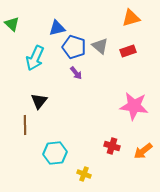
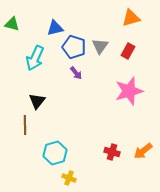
green triangle: rotated 28 degrees counterclockwise
blue triangle: moved 2 px left
gray triangle: rotated 24 degrees clockwise
red rectangle: rotated 42 degrees counterclockwise
black triangle: moved 2 px left
pink star: moved 5 px left, 15 px up; rotated 24 degrees counterclockwise
red cross: moved 6 px down
cyan hexagon: rotated 10 degrees counterclockwise
yellow cross: moved 15 px left, 4 px down
